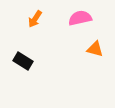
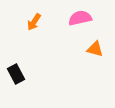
orange arrow: moved 1 px left, 3 px down
black rectangle: moved 7 px left, 13 px down; rotated 30 degrees clockwise
